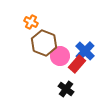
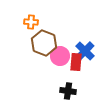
orange cross: rotated 24 degrees counterclockwise
red rectangle: moved 1 px left, 2 px up; rotated 36 degrees counterclockwise
black cross: moved 2 px right, 2 px down; rotated 28 degrees counterclockwise
